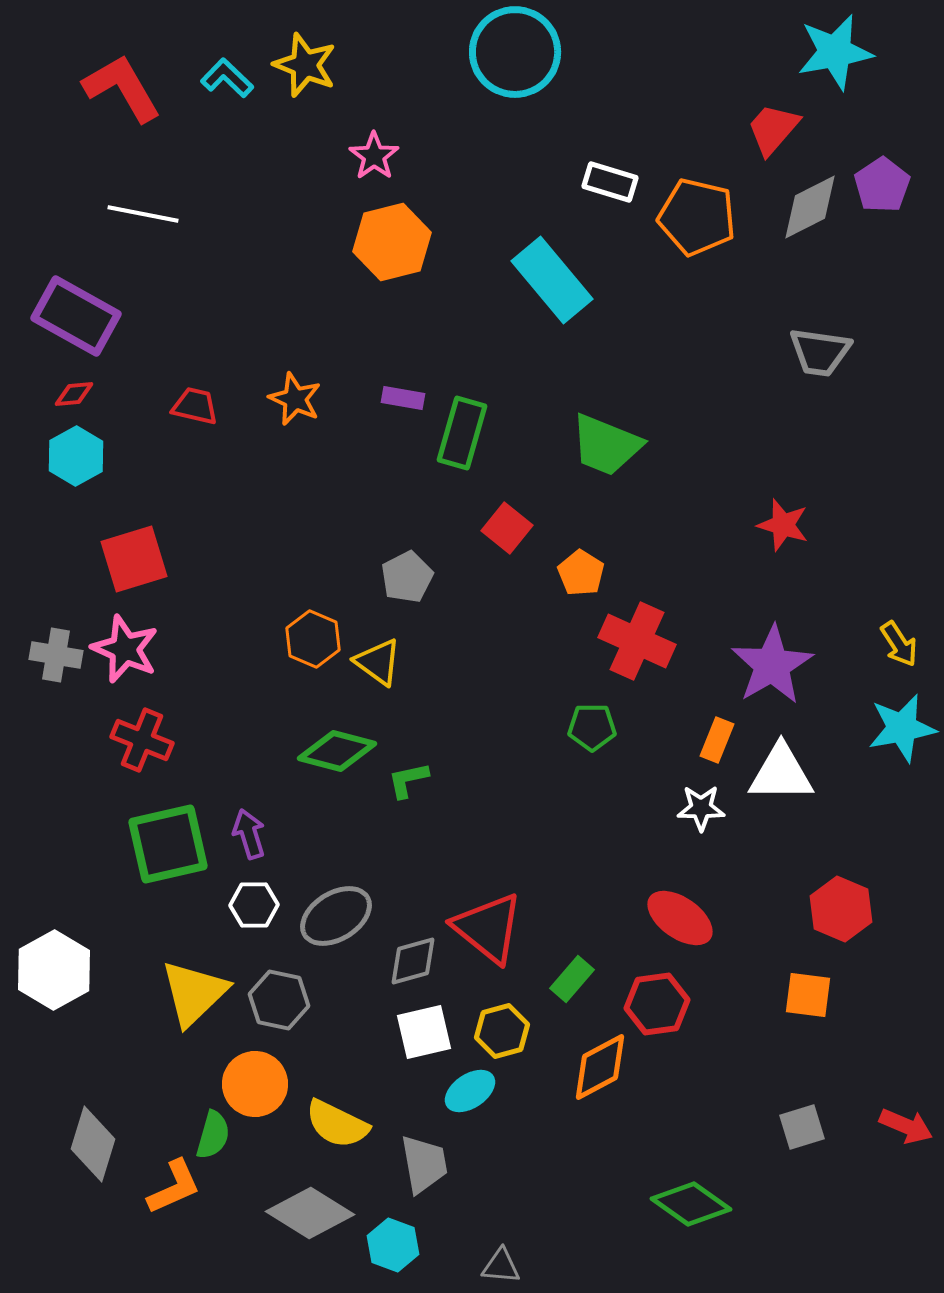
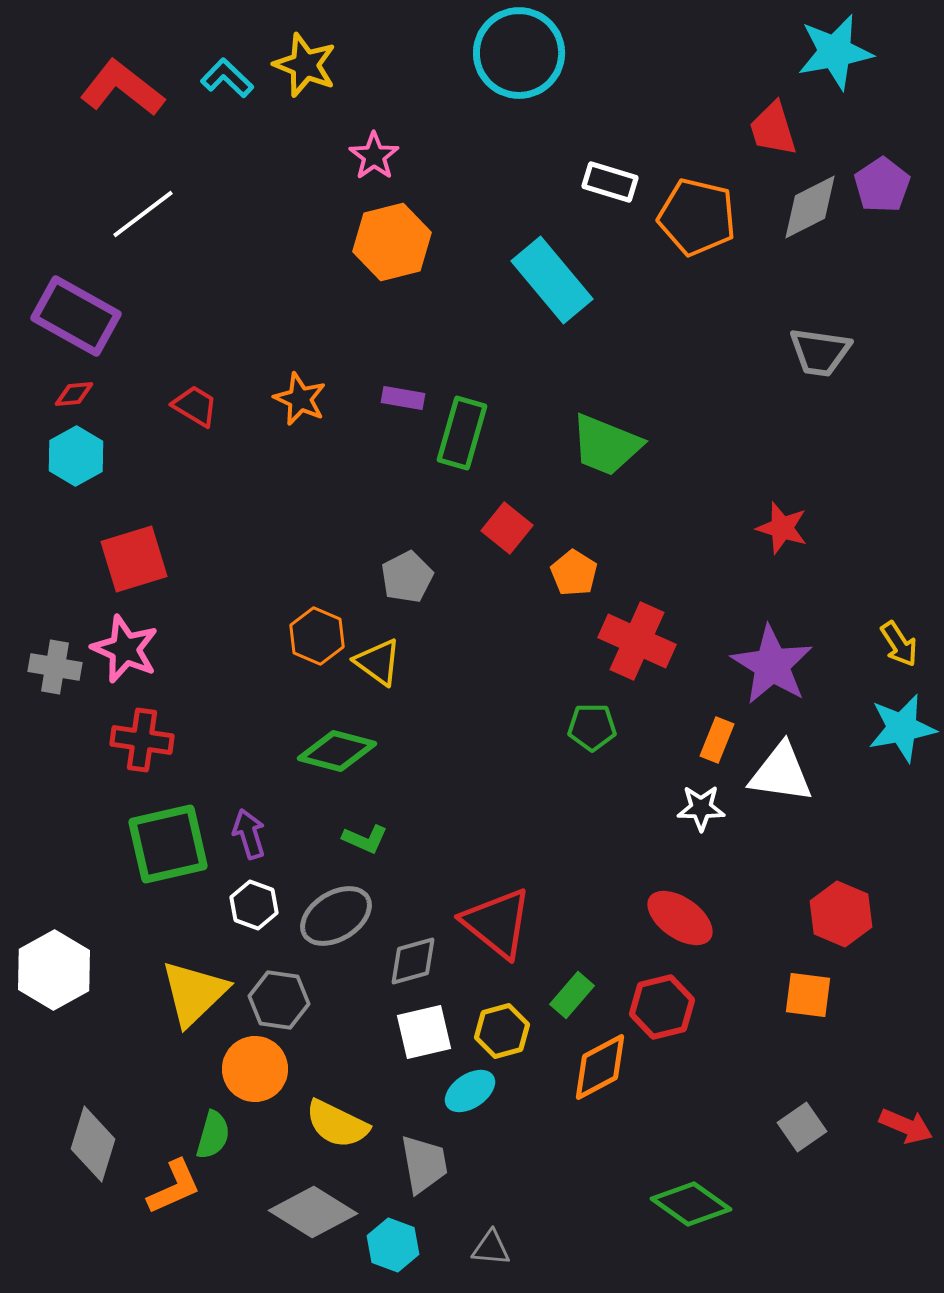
cyan circle at (515, 52): moved 4 px right, 1 px down
red L-shape at (122, 88): rotated 22 degrees counterclockwise
red trapezoid at (773, 129): rotated 58 degrees counterclockwise
white line at (143, 214): rotated 48 degrees counterclockwise
orange star at (295, 399): moved 5 px right
red trapezoid at (195, 406): rotated 18 degrees clockwise
red star at (783, 525): moved 1 px left, 3 px down
orange pentagon at (581, 573): moved 7 px left
orange hexagon at (313, 639): moved 4 px right, 3 px up
gray cross at (56, 655): moved 1 px left, 12 px down
purple star at (772, 665): rotated 10 degrees counterclockwise
red cross at (142, 740): rotated 14 degrees counterclockwise
white triangle at (781, 773): rotated 8 degrees clockwise
green L-shape at (408, 780): moved 43 px left, 59 px down; rotated 144 degrees counterclockwise
white hexagon at (254, 905): rotated 21 degrees clockwise
red hexagon at (841, 909): moved 5 px down
red triangle at (488, 928): moved 9 px right, 5 px up
green rectangle at (572, 979): moved 16 px down
gray hexagon at (279, 1000): rotated 4 degrees counterclockwise
red hexagon at (657, 1004): moved 5 px right, 3 px down; rotated 6 degrees counterclockwise
orange circle at (255, 1084): moved 15 px up
gray square at (802, 1127): rotated 18 degrees counterclockwise
gray diamond at (310, 1213): moved 3 px right, 1 px up
gray triangle at (501, 1266): moved 10 px left, 18 px up
